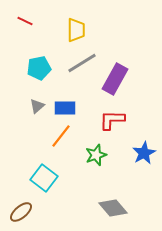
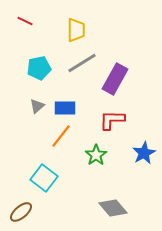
green star: rotated 15 degrees counterclockwise
